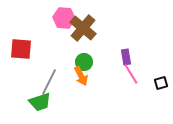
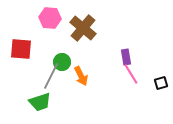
pink hexagon: moved 14 px left
green circle: moved 22 px left
gray line: moved 2 px right, 6 px up
